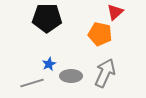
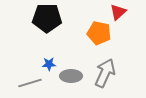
red triangle: moved 3 px right
orange pentagon: moved 1 px left, 1 px up
blue star: rotated 24 degrees clockwise
gray line: moved 2 px left
